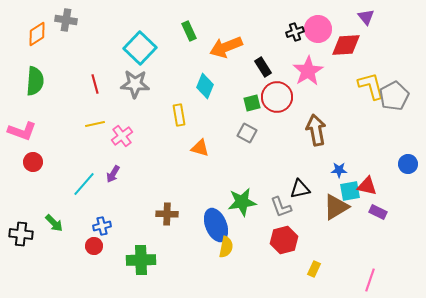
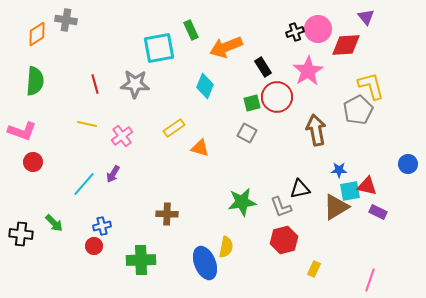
green rectangle at (189, 31): moved 2 px right, 1 px up
cyan square at (140, 48): moved 19 px right; rotated 36 degrees clockwise
gray pentagon at (394, 96): moved 36 px left, 14 px down
yellow rectangle at (179, 115): moved 5 px left, 13 px down; rotated 65 degrees clockwise
yellow line at (95, 124): moved 8 px left; rotated 24 degrees clockwise
blue ellipse at (216, 225): moved 11 px left, 38 px down
